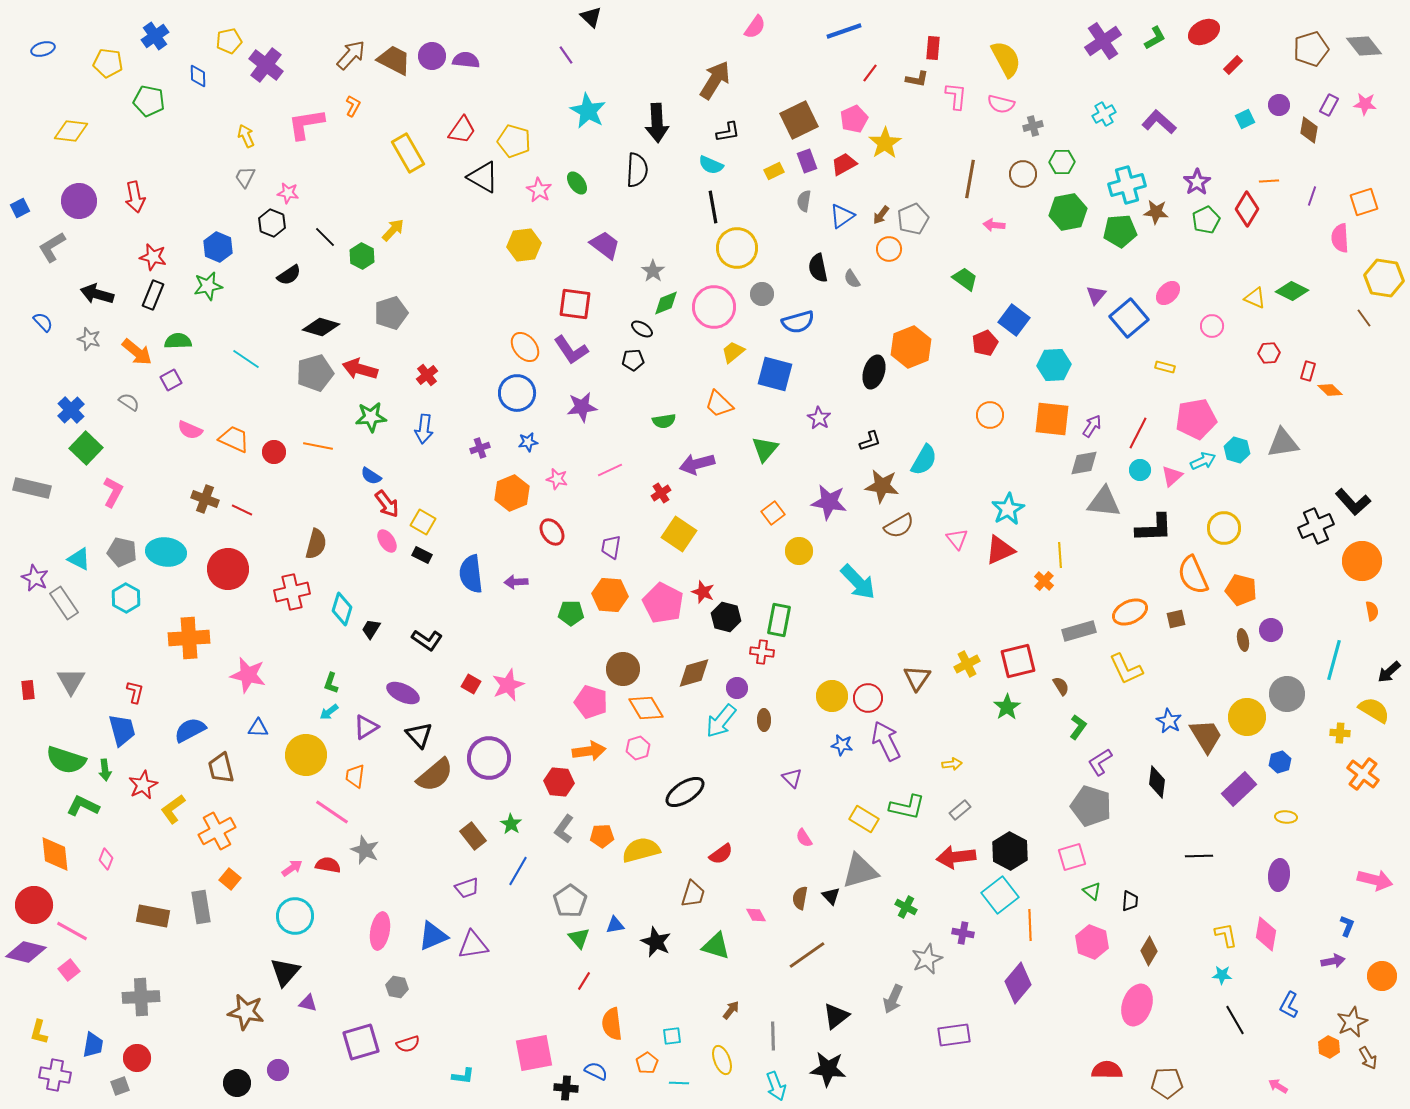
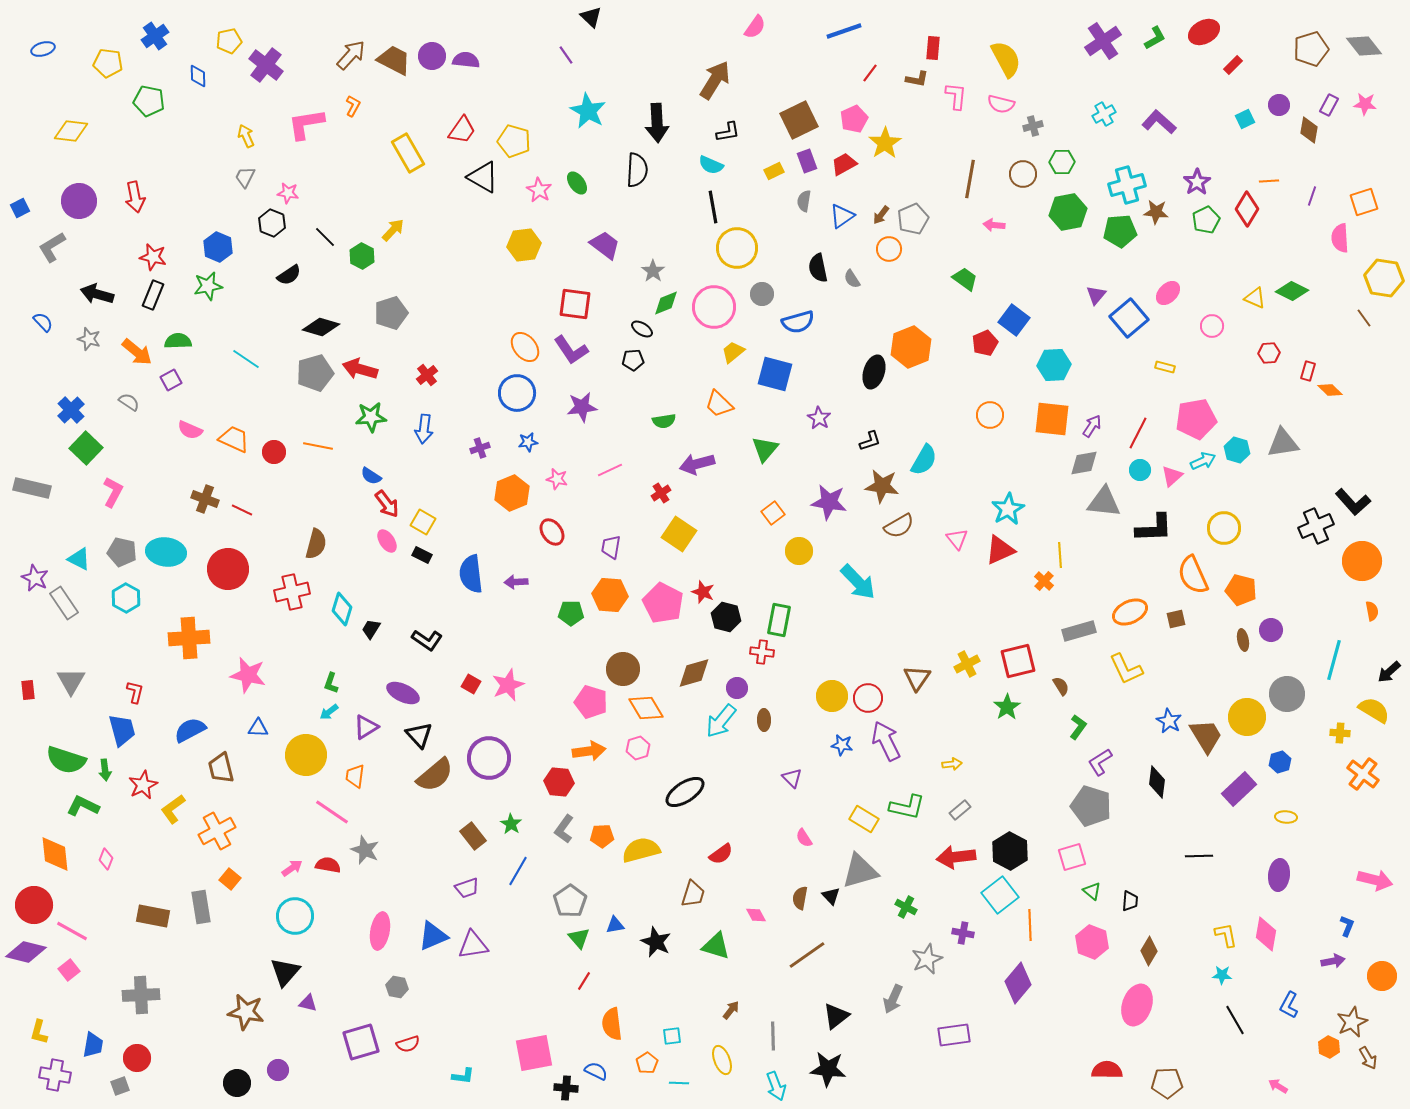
gray cross at (141, 997): moved 2 px up
